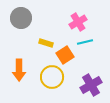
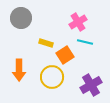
cyan line: rotated 28 degrees clockwise
